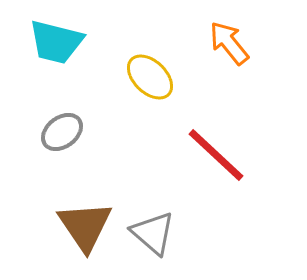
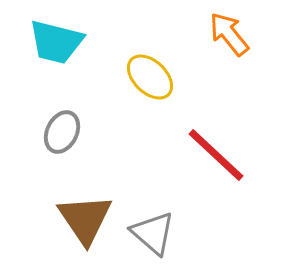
orange arrow: moved 9 px up
gray ellipse: rotated 27 degrees counterclockwise
brown triangle: moved 7 px up
